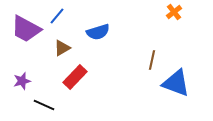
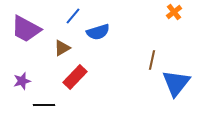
blue line: moved 16 px right
blue triangle: rotated 48 degrees clockwise
black line: rotated 25 degrees counterclockwise
